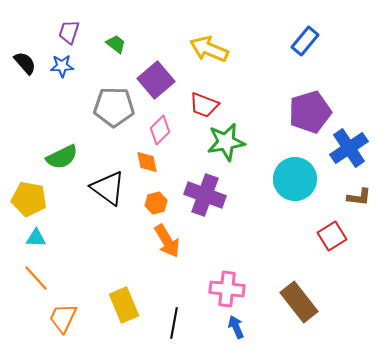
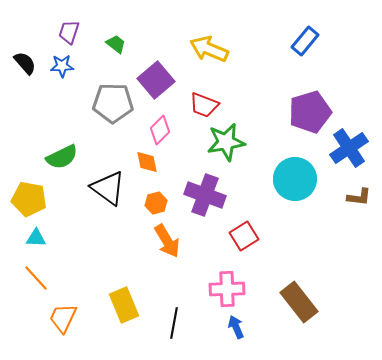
gray pentagon: moved 1 px left, 4 px up
red square: moved 88 px left
pink cross: rotated 8 degrees counterclockwise
